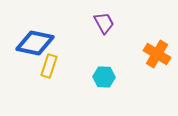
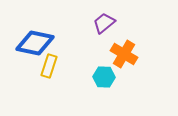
purple trapezoid: rotated 100 degrees counterclockwise
orange cross: moved 33 px left
